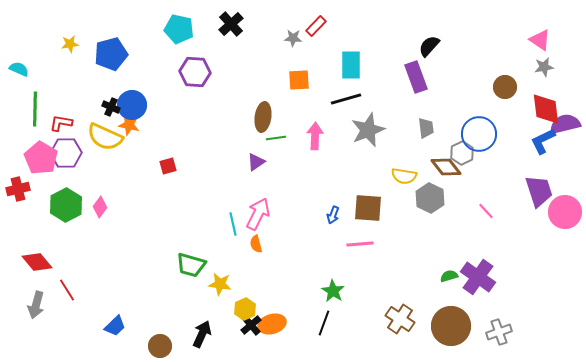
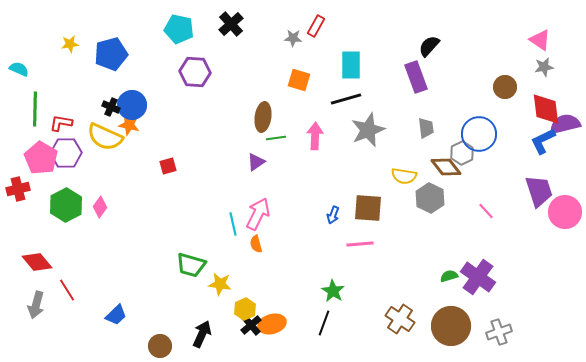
red rectangle at (316, 26): rotated 15 degrees counterclockwise
orange square at (299, 80): rotated 20 degrees clockwise
blue trapezoid at (115, 326): moved 1 px right, 11 px up
